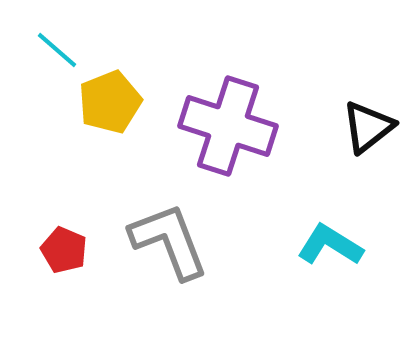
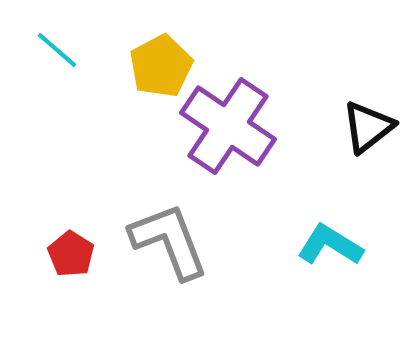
yellow pentagon: moved 51 px right, 36 px up; rotated 6 degrees counterclockwise
purple cross: rotated 16 degrees clockwise
red pentagon: moved 7 px right, 4 px down; rotated 9 degrees clockwise
